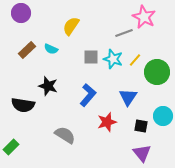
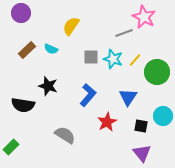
red star: rotated 12 degrees counterclockwise
